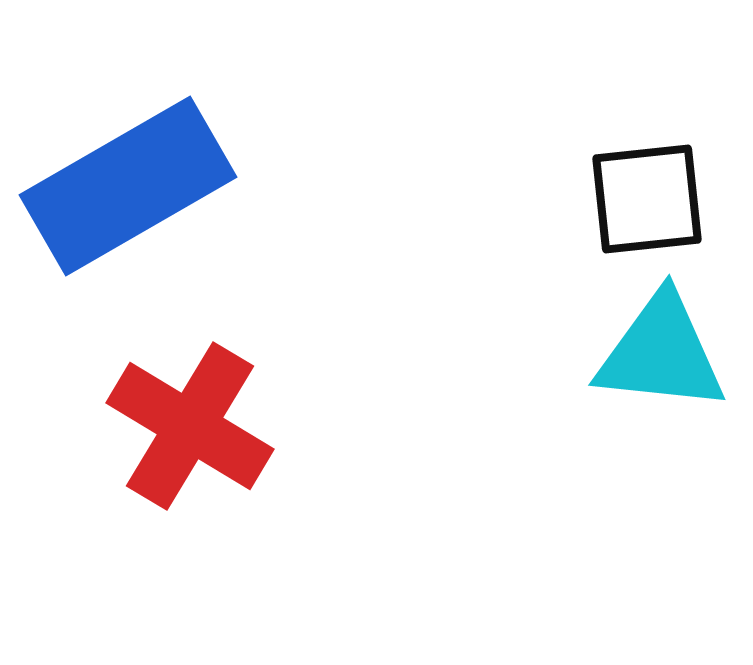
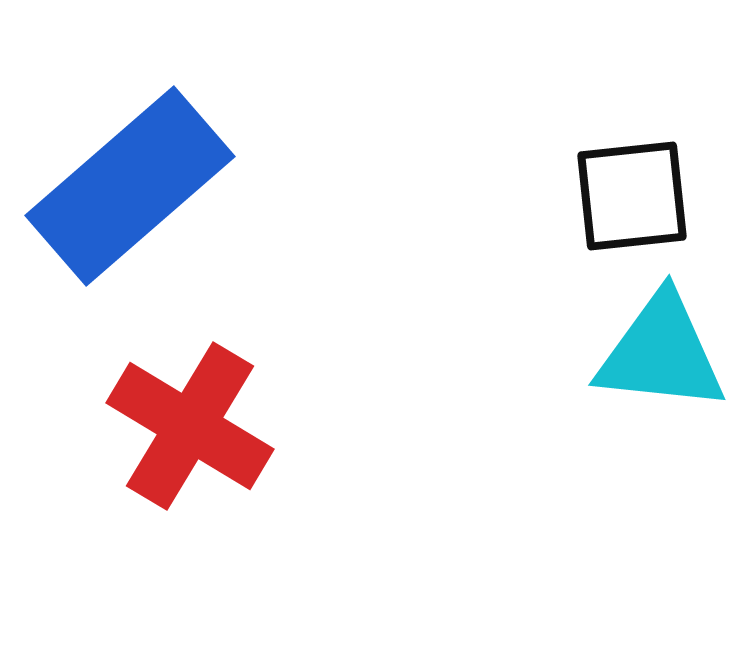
blue rectangle: moved 2 px right; rotated 11 degrees counterclockwise
black square: moved 15 px left, 3 px up
